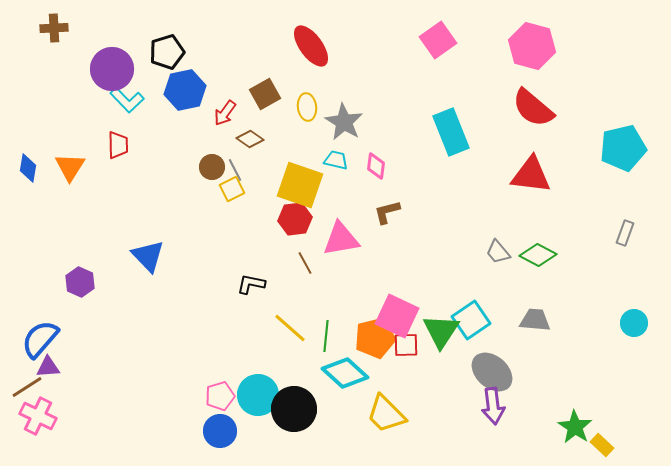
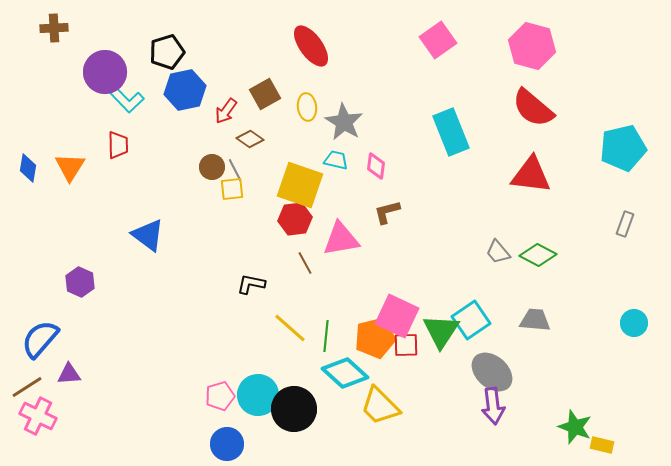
purple circle at (112, 69): moved 7 px left, 3 px down
red arrow at (225, 113): moved 1 px right, 2 px up
yellow square at (232, 189): rotated 20 degrees clockwise
gray rectangle at (625, 233): moved 9 px up
blue triangle at (148, 256): moved 21 px up; rotated 9 degrees counterclockwise
purple triangle at (48, 367): moved 21 px right, 7 px down
yellow trapezoid at (386, 414): moved 6 px left, 8 px up
green star at (575, 427): rotated 12 degrees counterclockwise
blue circle at (220, 431): moved 7 px right, 13 px down
yellow rectangle at (602, 445): rotated 30 degrees counterclockwise
